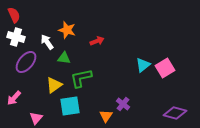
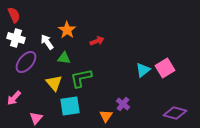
orange star: rotated 18 degrees clockwise
white cross: moved 1 px down
cyan triangle: moved 5 px down
yellow triangle: moved 2 px up; rotated 36 degrees counterclockwise
